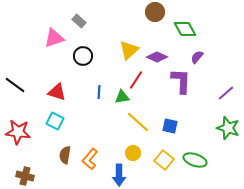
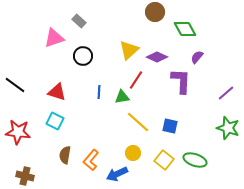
orange L-shape: moved 1 px right, 1 px down
blue arrow: moved 2 px left, 1 px up; rotated 65 degrees clockwise
